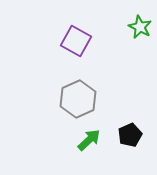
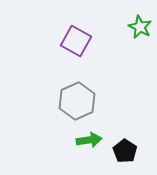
gray hexagon: moved 1 px left, 2 px down
black pentagon: moved 5 px left, 16 px down; rotated 15 degrees counterclockwise
green arrow: rotated 35 degrees clockwise
